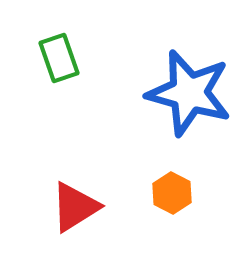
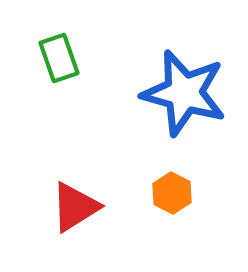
blue star: moved 5 px left
